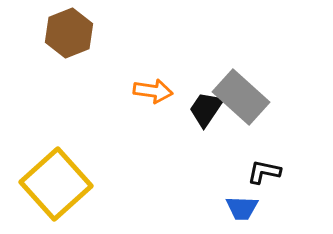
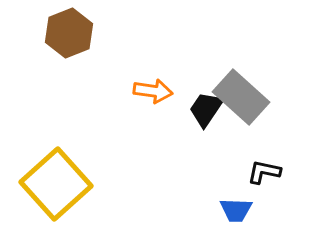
blue trapezoid: moved 6 px left, 2 px down
